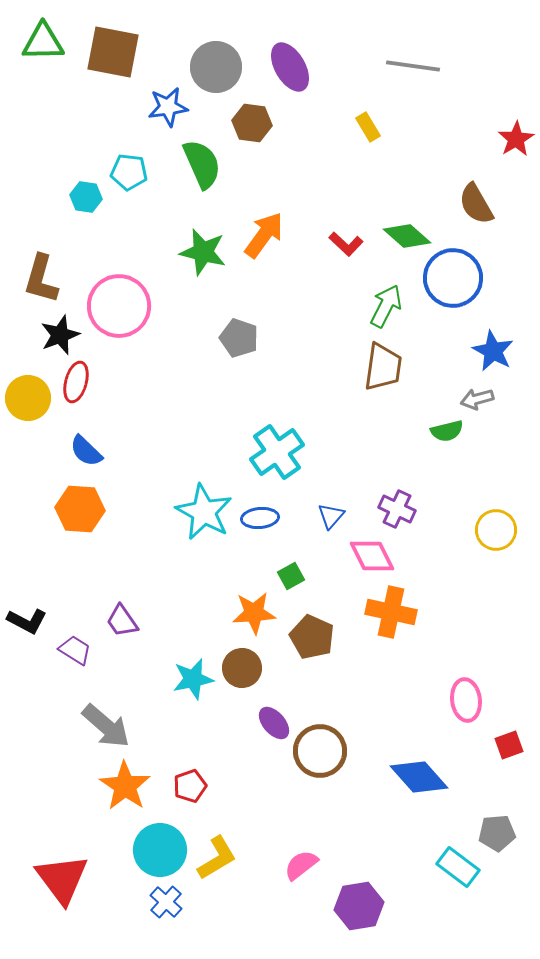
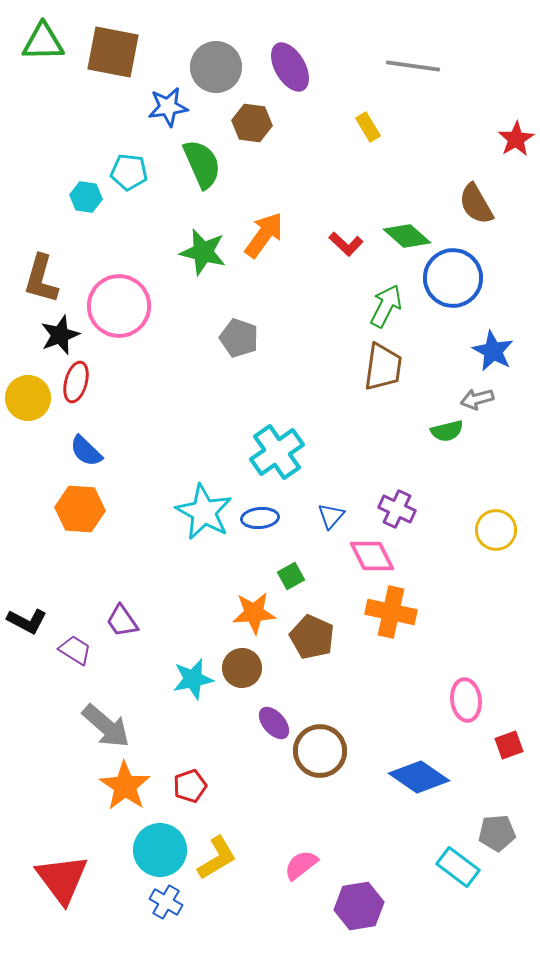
blue diamond at (419, 777): rotated 14 degrees counterclockwise
blue cross at (166, 902): rotated 12 degrees counterclockwise
